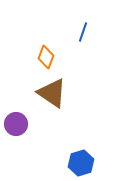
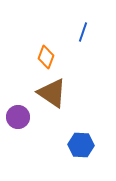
purple circle: moved 2 px right, 7 px up
blue hexagon: moved 18 px up; rotated 20 degrees clockwise
